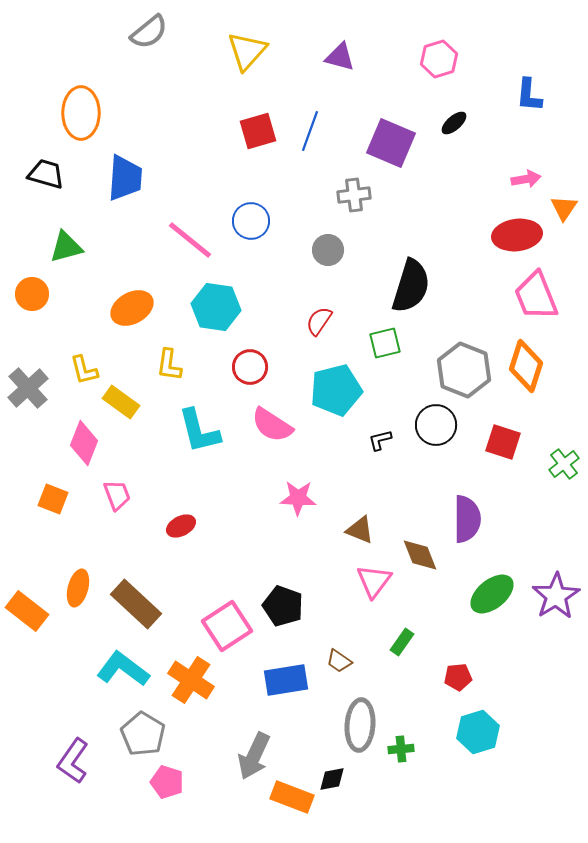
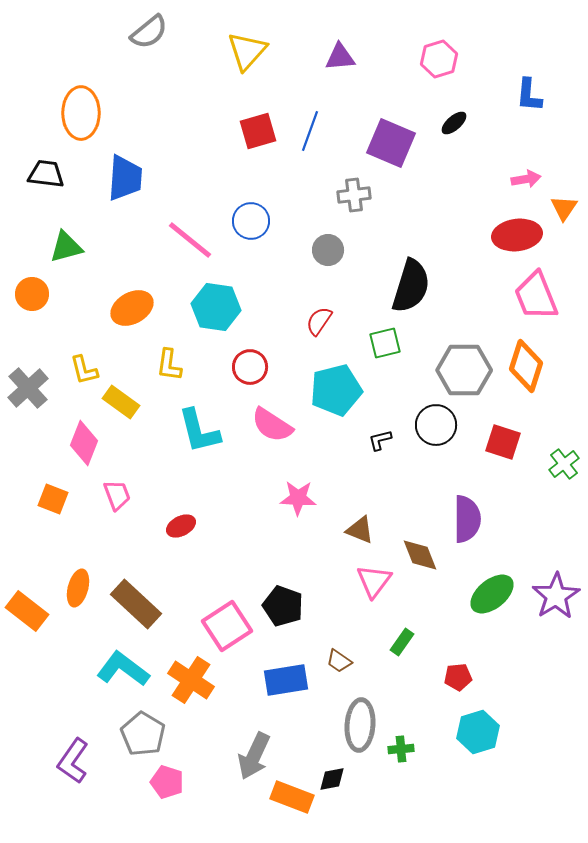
purple triangle at (340, 57): rotated 20 degrees counterclockwise
black trapezoid at (46, 174): rotated 9 degrees counterclockwise
gray hexagon at (464, 370): rotated 22 degrees counterclockwise
